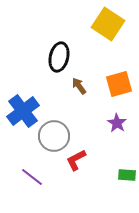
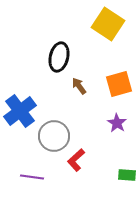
blue cross: moved 3 px left
red L-shape: rotated 15 degrees counterclockwise
purple line: rotated 30 degrees counterclockwise
